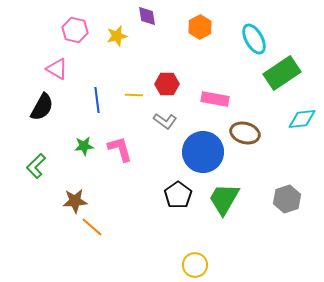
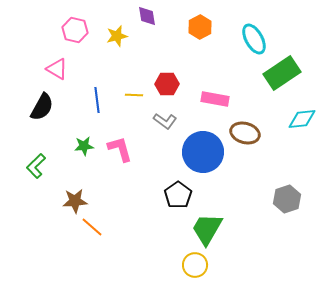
green trapezoid: moved 17 px left, 30 px down
